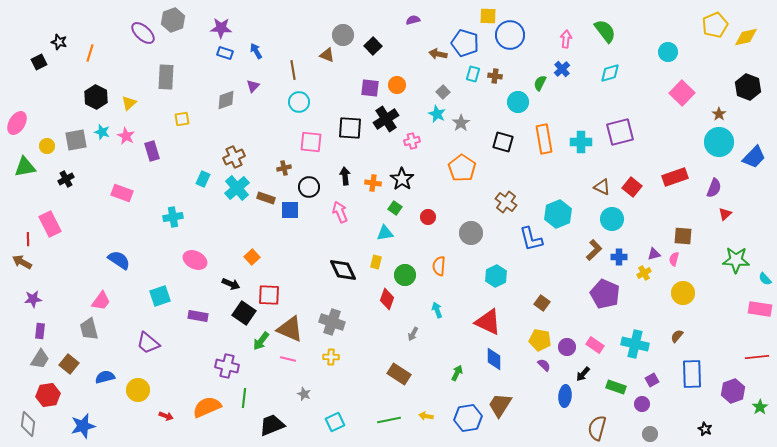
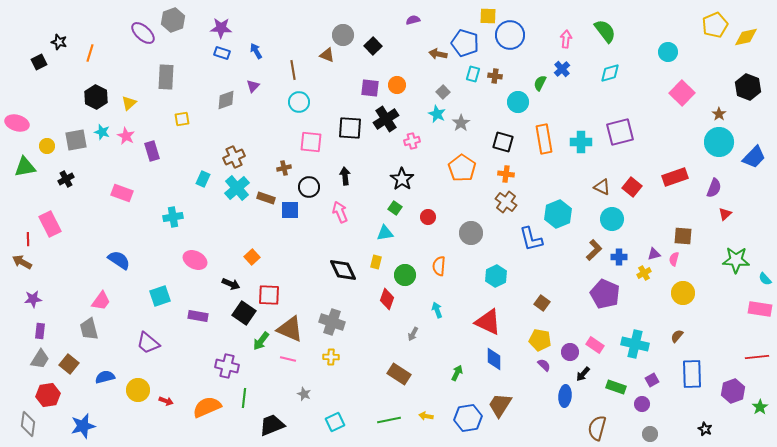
blue rectangle at (225, 53): moved 3 px left
pink ellipse at (17, 123): rotated 75 degrees clockwise
orange cross at (373, 183): moved 133 px right, 9 px up
purple circle at (567, 347): moved 3 px right, 5 px down
red arrow at (166, 416): moved 15 px up
